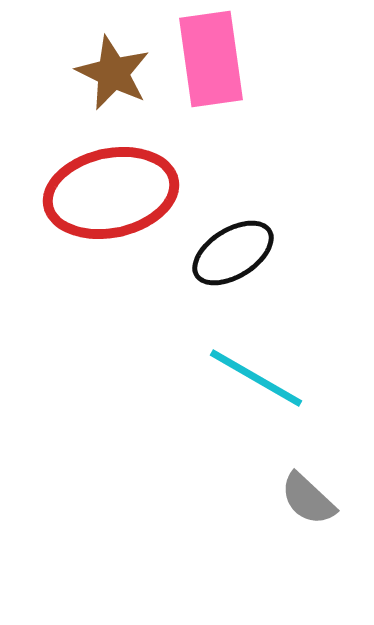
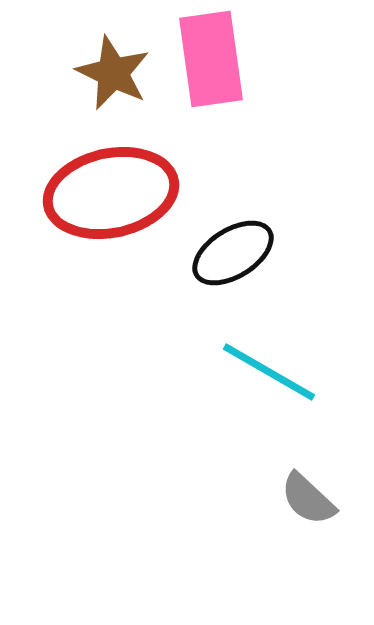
cyan line: moved 13 px right, 6 px up
